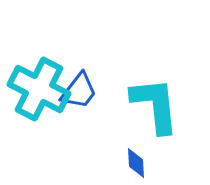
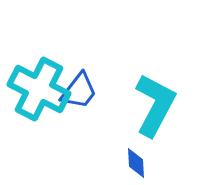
cyan L-shape: rotated 34 degrees clockwise
